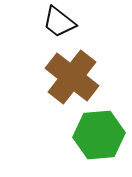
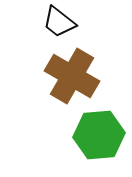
brown cross: moved 1 px up; rotated 8 degrees counterclockwise
